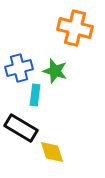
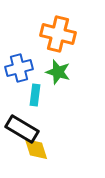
orange cross: moved 17 px left, 6 px down
green star: moved 3 px right, 1 px down
black rectangle: moved 1 px right, 1 px down
yellow diamond: moved 16 px left, 3 px up
